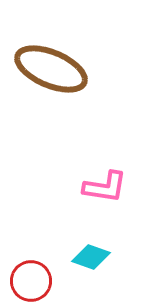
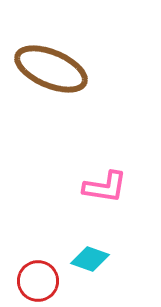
cyan diamond: moved 1 px left, 2 px down
red circle: moved 7 px right
